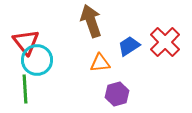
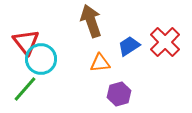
cyan circle: moved 4 px right, 1 px up
green line: rotated 44 degrees clockwise
purple hexagon: moved 2 px right
